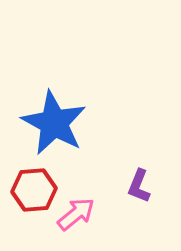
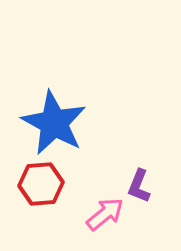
red hexagon: moved 7 px right, 6 px up
pink arrow: moved 29 px right
